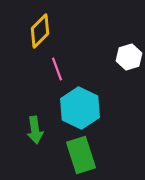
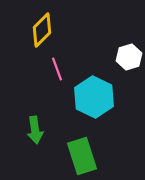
yellow diamond: moved 2 px right, 1 px up
cyan hexagon: moved 14 px right, 11 px up
green rectangle: moved 1 px right, 1 px down
